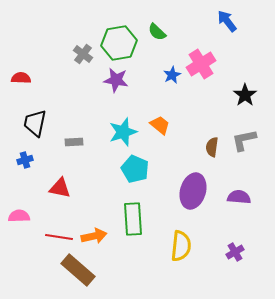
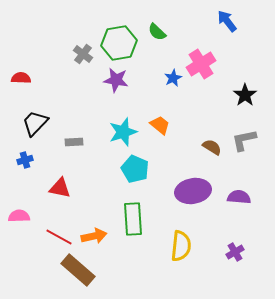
blue star: moved 1 px right, 3 px down
black trapezoid: rotated 32 degrees clockwise
brown semicircle: rotated 114 degrees clockwise
purple ellipse: rotated 64 degrees clockwise
red line: rotated 20 degrees clockwise
